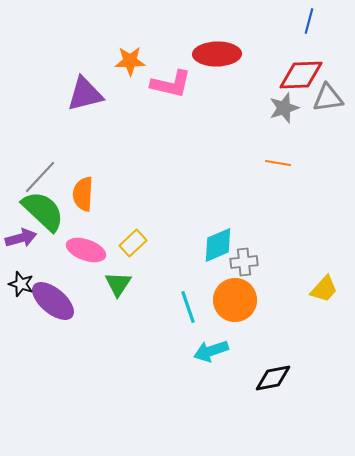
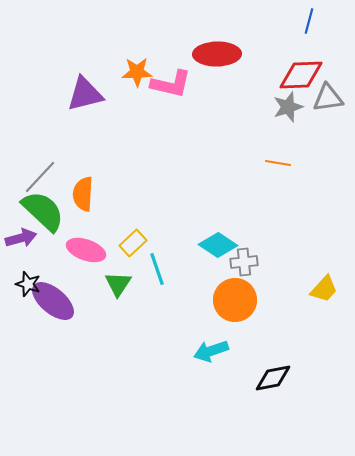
orange star: moved 7 px right, 11 px down
gray star: moved 4 px right, 1 px up
cyan diamond: rotated 57 degrees clockwise
black star: moved 7 px right
cyan line: moved 31 px left, 38 px up
